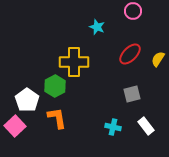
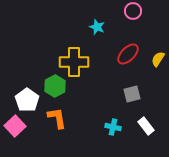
red ellipse: moved 2 px left
